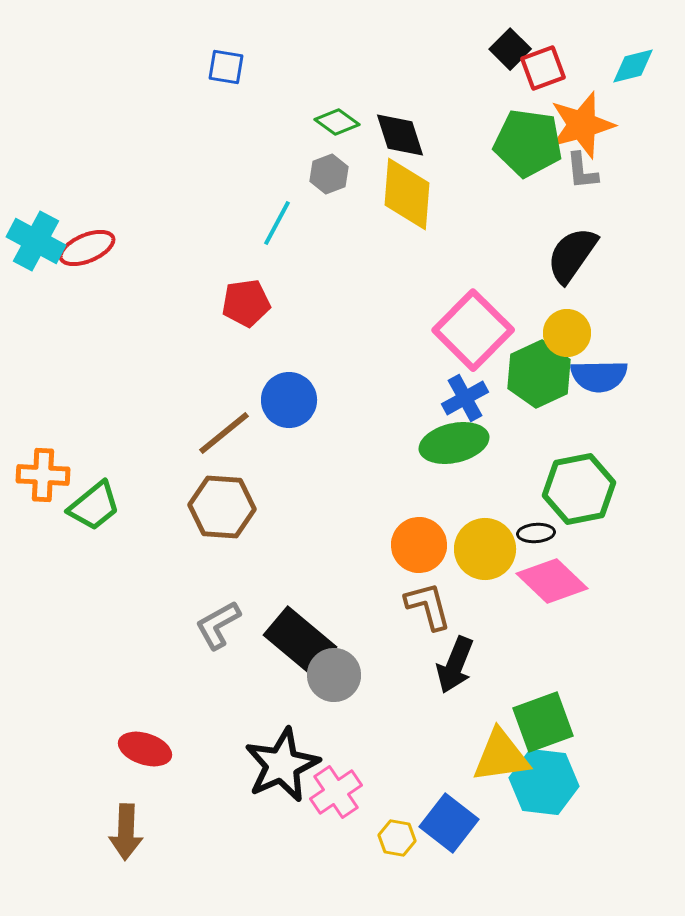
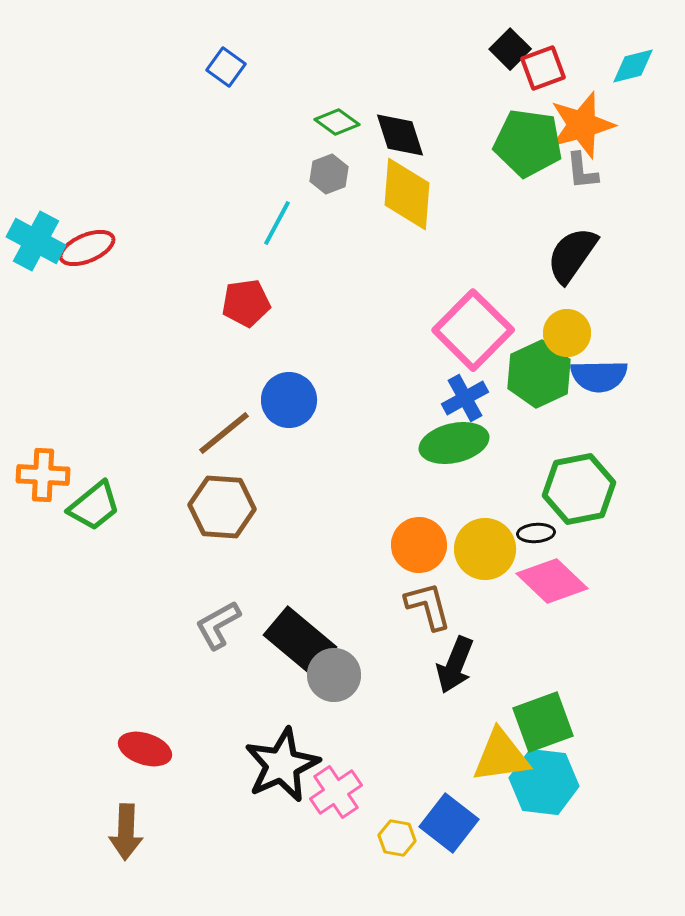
blue square at (226, 67): rotated 27 degrees clockwise
